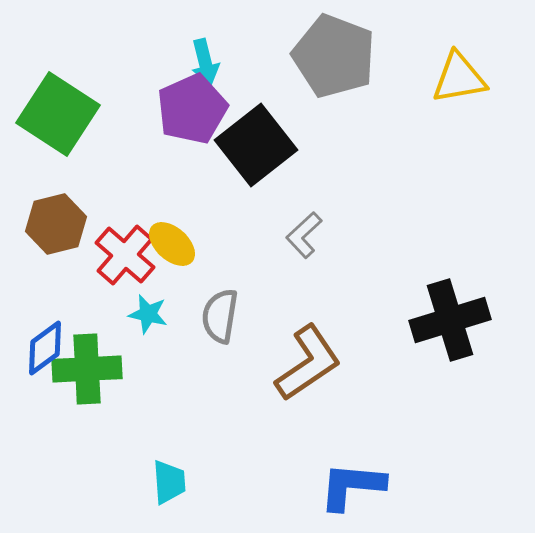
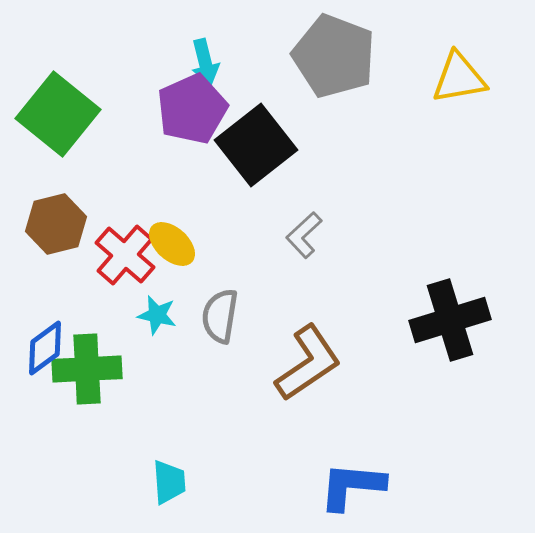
green square: rotated 6 degrees clockwise
cyan star: moved 9 px right, 1 px down
